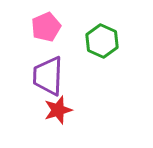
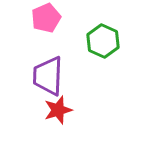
pink pentagon: moved 9 px up
green hexagon: moved 1 px right
